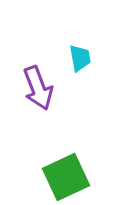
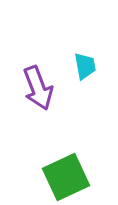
cyan trapezoid: moved 5 px right, 8 px down
